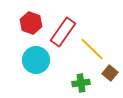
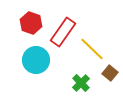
green cross: rotated 36 degrees counterclockwise
